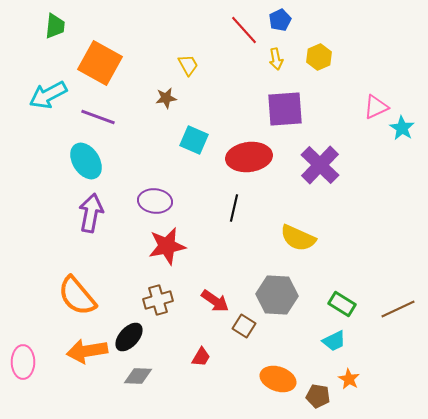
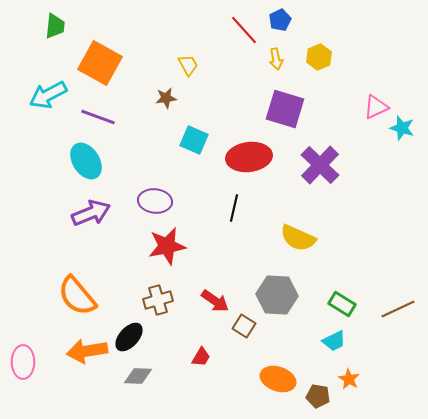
purple square: rotated 21 degrees clockwise
cyan star: rotated 15 degrees counterclockwise
purple arrow: rotated 57 degrees clockwise
